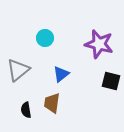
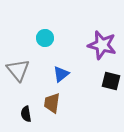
purple star: moved 3 px right, 1 px down
gray triangle: rotated 30 degrees counterclockwise
black semicircle: moved 4 px down
